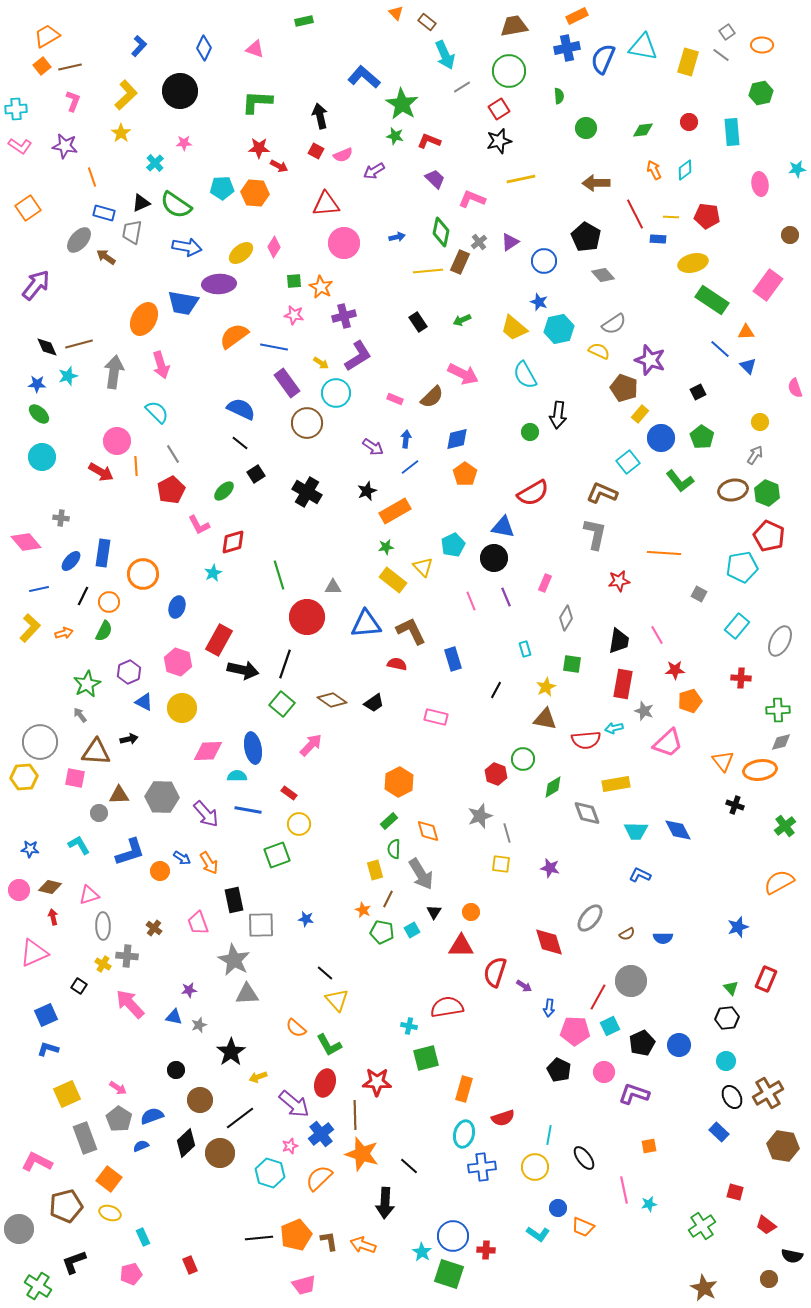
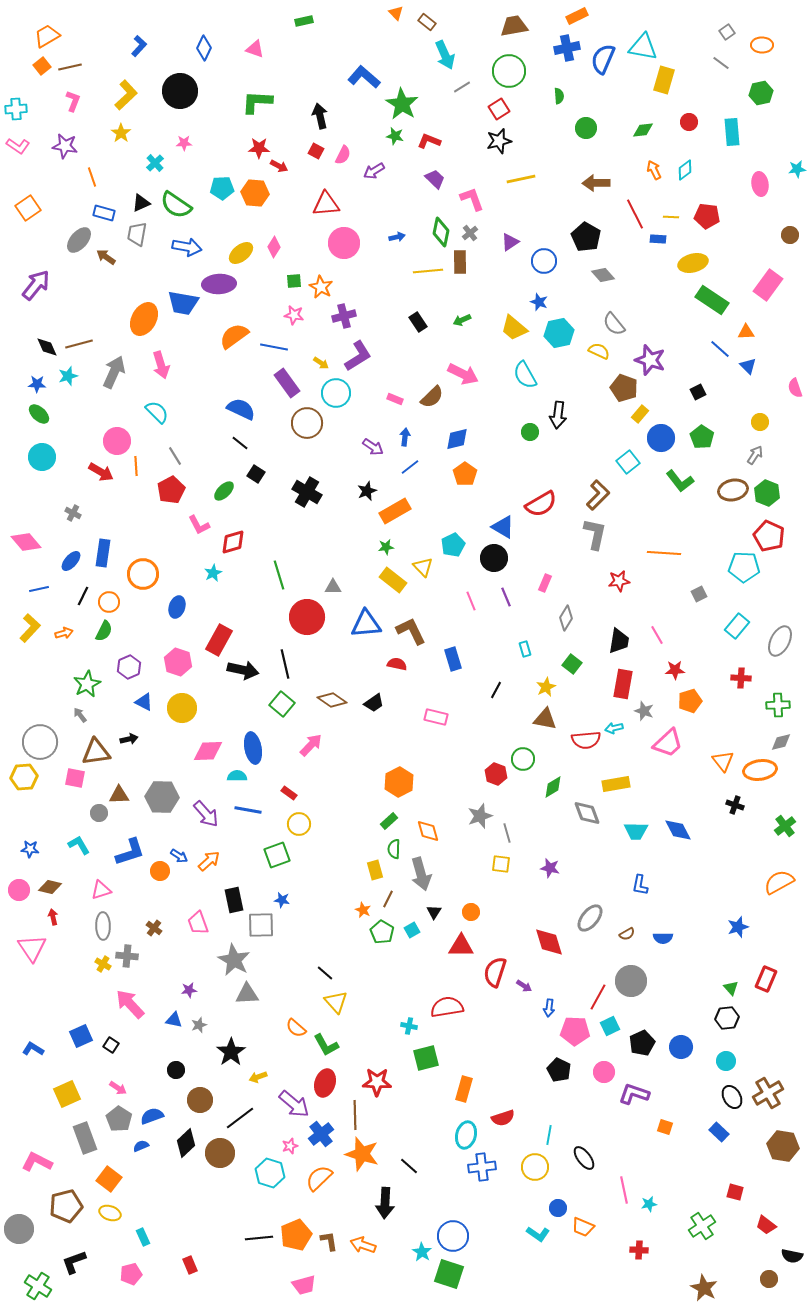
gray line at (721, 55): moved 8 px down
yellow rectangle at (688, 62): moved 24 px left, 18 px down
pink L-shape at (20, 146): moved 2 px left
pink semicircle at (343, 155): rotated 42 degrees counterclockwise
pink L-shape at (472, 199): rotated 48 degrees clockwise
gray trapezoid at (132, 232): moved 5 px right, 2 px down
gray cross at (479, 242): moved 9 px left, 9 px up
brown rectangle at (460, 262): rotated 25 degrees counterclockwise
gray semicircle at (614, 324): rotated 85 degrees clockwise
cyan hexagon at (559, 329): moved 4 px down
gray arrow at (114, 372): rotated 16 degrees clockwise
blue arrow at (406, 439): moved 1 px left, 2 px up
gray line at (173, 454): moved 2 px right, 2 px down
black square at (256, 474): rotated 24 degrees counterclockwise
red semicircle at (533, 493): moved 8 px right, 11 px down
brown L-shape at (602, 493): moved 4 px left, 2 px down; rotated 112 degrees clockwise
gray cross at (61, 518): moved 12 px right, 5 px up; rotated 21 degrees clockwise
blue triangle at (503, 527): rotated 20 degrees clockwise
cyan pentagon at (742, 567): moved 2 px right; rotated 12 degrees clockwise
gray square at (699, 594): rotated 35 degrees clockwise
black line at (285, 664): rotated 32 degrees counterclockwise
green square at (572, 664): rotated 30 degrees clockwise
purple hexagon at (129, 672): moved 5 px up
green cross at (778, 710): moved 5 px up
brown triangle at (96, 752): rotated 12 degrees counterclockwise
blue arrow at (182, 858): moved 3 px left, 2 px up
orange arrow at (209, 863): moved 2 px up; rotated 100 degrees counterclockwise
gray arrow at (421, 874): rotated 16 degrees clockwise
blue L-shape at (640, 875): moved 10 px down; rotated 105 degrees counterclockwise
pink triangle at (89, 895): moved 12 px right, 5 px up
blue star at (306, 919): moved 24 px left, 19 px up
green pentagon at (382, 932): rotated 20 degrees clockwise
pink triangle at (34, 953): moved 2 px left, 5 px up; rotated 40 degrees counterclockwise
black square at (79, 986): moved 32 px right, 59 px down
yellow triangle at (337, 1000): moved 1 px left, 2 px down
blue square at (46, 1015): moved 35 px right, 21 px down
blue triangle at (174, 1017): moved 3 px down
green L-shape at (329, 1045): moved 3 px left
blue circle at (679, 1045): moved 2 px right, 2 px down
blue L-shape at (48, 1049): moved 15 px left; rotated 15 degrees clockwise
cyan ellipse at (464, 1134): moved 2 px right, 1 px down
orange square at (649, 1146): moved 16 px right, 19 px up; rotated 28 degrees clockwise
red cross at (486, 1250): moved 153 px right
